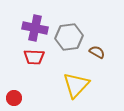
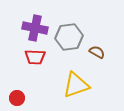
red trapezoid: moved 1 px right
yellow triangle: rotated 28 degrees clockwise
red circle: moved 3 px right
